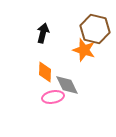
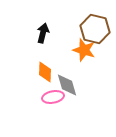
gray diamond: rotated 10 degrees clockwise
